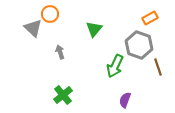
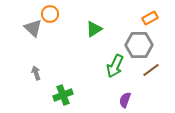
green triangle: rotated 18 degrees clockwise
gray hexagon: rotated 20 degrees counterclockwise
gray arrow: moved 24 px left, 21 px down
brown line: moved 7 px left, 3 px down; rotated 72 degrees clockwise
green cross: rotated 18 degrees clockwise
